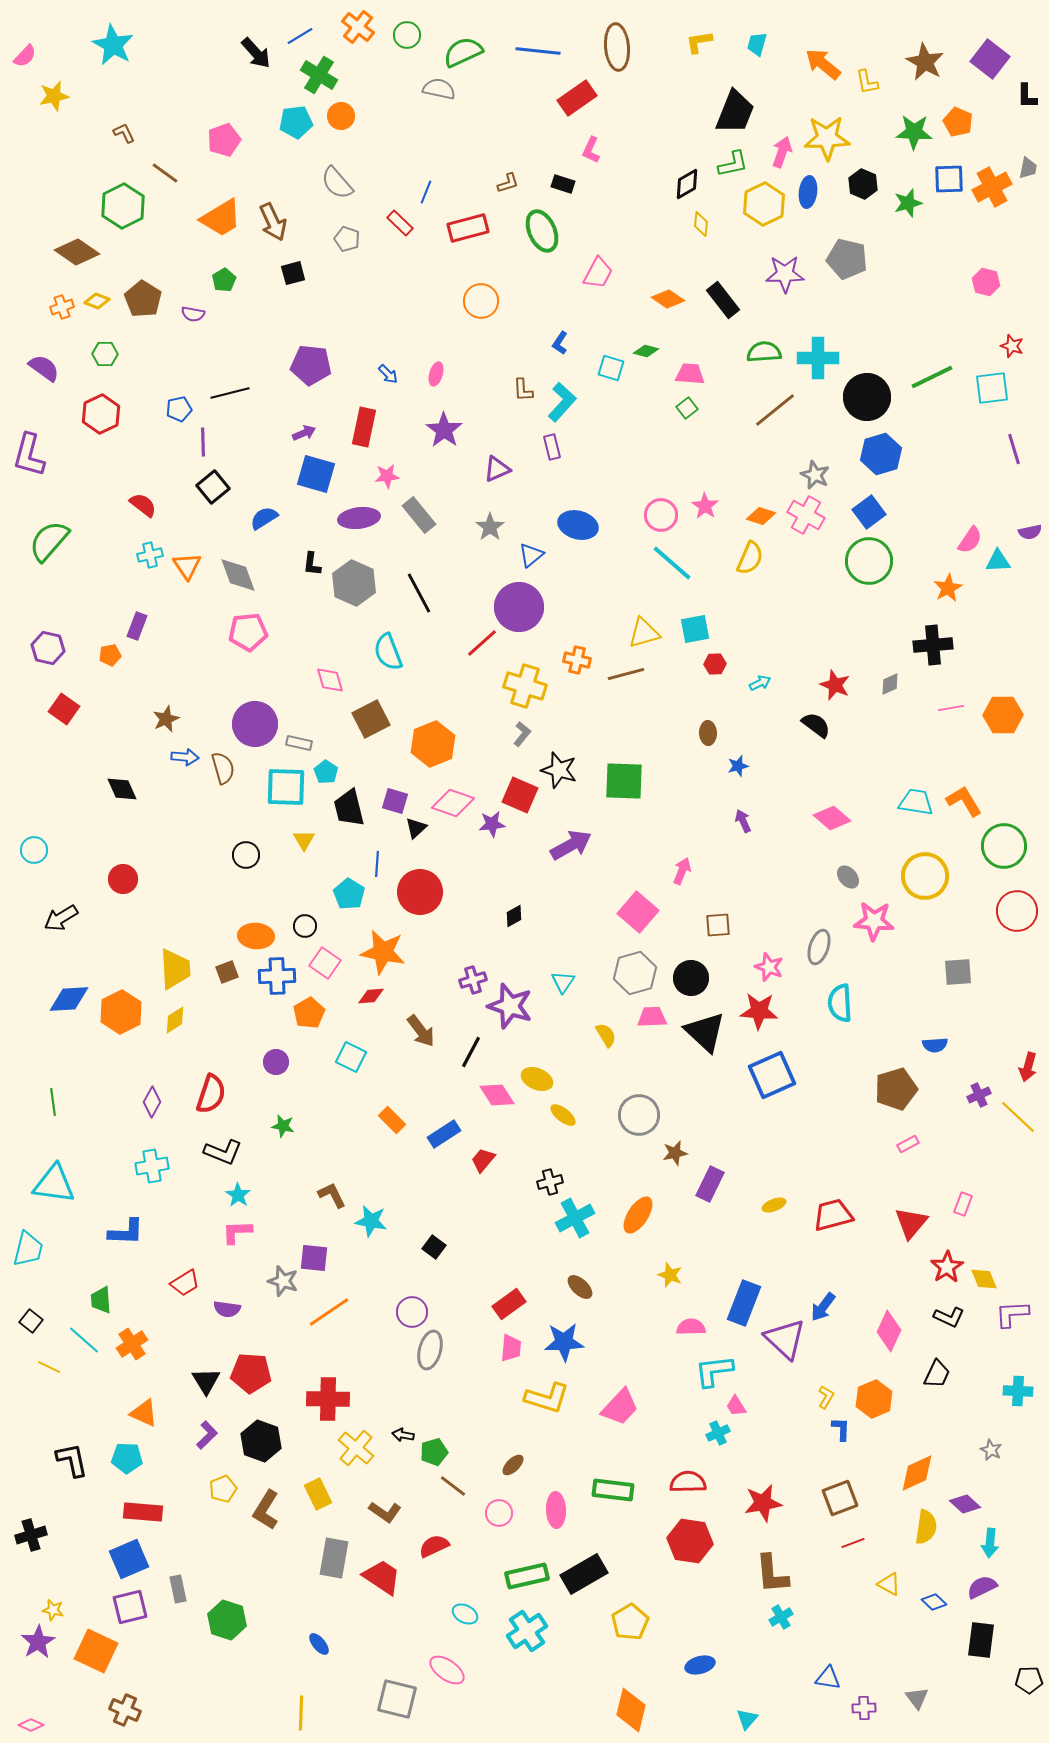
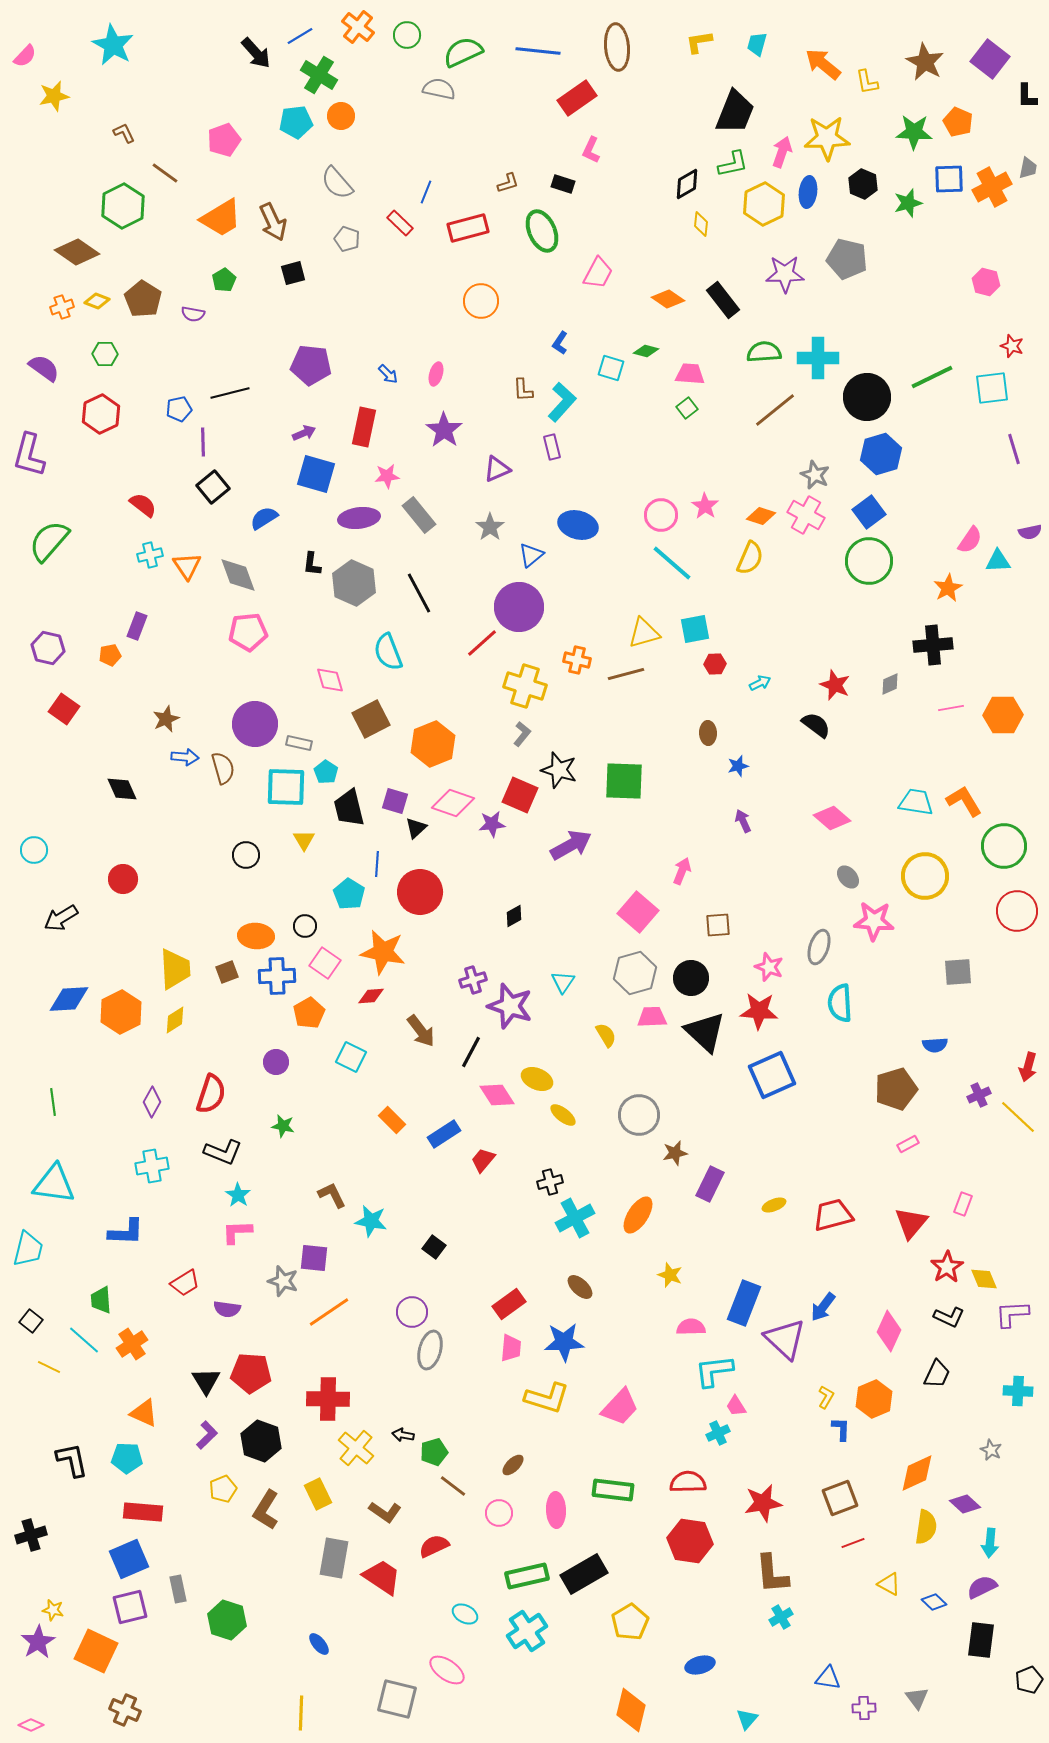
black pentagon at (1029, 1680): rotated 20 degrees counterclockwise
